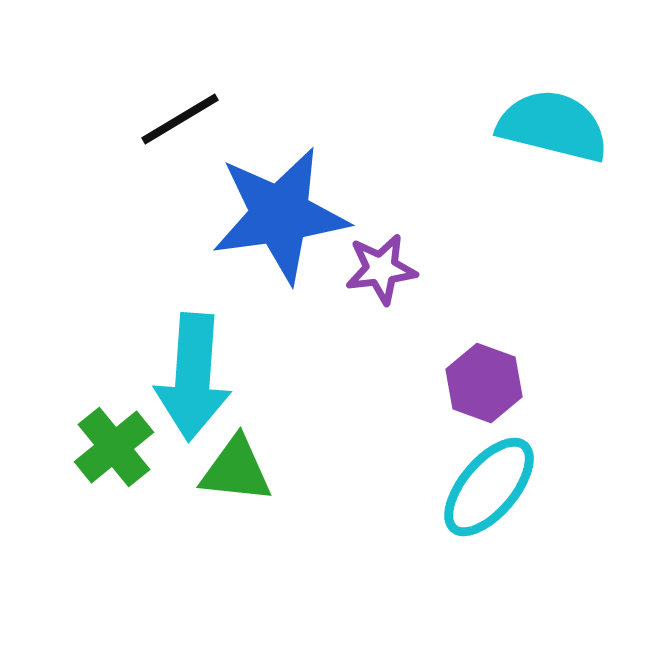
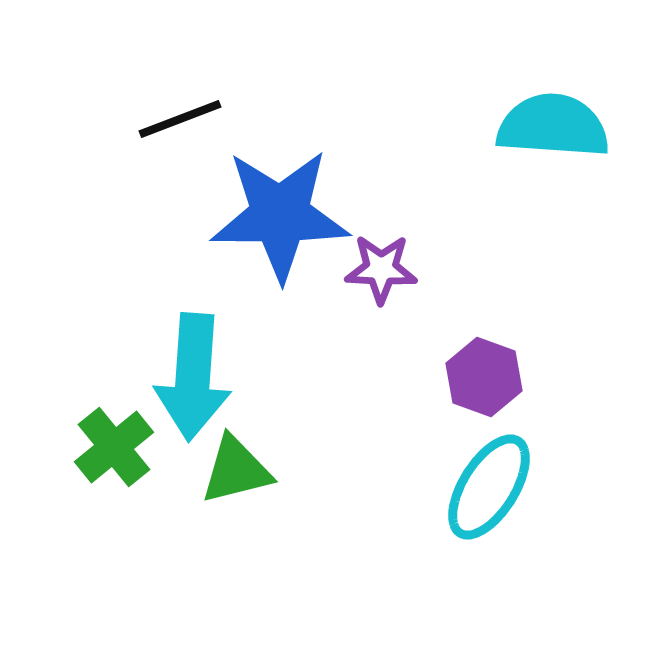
black line: rotated 10 degrees clockwise
cyan semicircle: rotated 10 degrees counterclockwise
blue star: rotated 8 degrees clockwise
purple star: rotated 10 degrees clockwise
purple hexagon: moved 6 px up
green triangle: rotated 20 degrees counterclockwise
cyan ellipse: rotated 8 degrees counterclockwise
